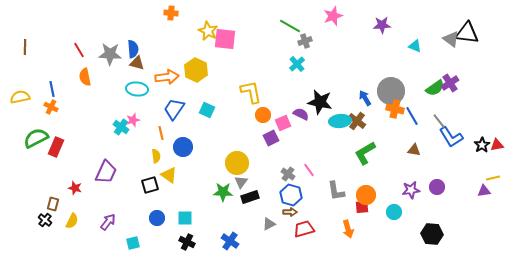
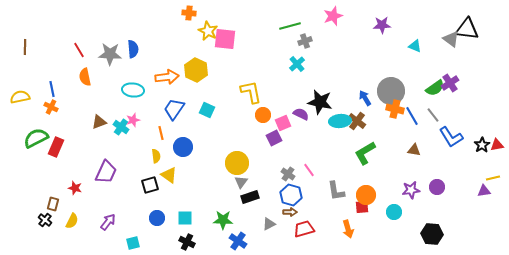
orange cross at (171, 13): moved 18 px right
green line at (290, 26): rotated 45 degrees counterclockwise
black triangle at (467, 33): moved 4 px up
brown triangle at (137, 63): moved 38 px left, 59 px down; rotated 35 degrees counterclockwise
cyan ellipse at (137, 89): moved 4 px left, 1 px down
gray line at (439, 121): moved 6 px left, 6 px up
purple square at (271, 138): moved 3 px right
green star at (223, 192): moved 28 px down
blue cross at (230, 241): moved 8 px right
